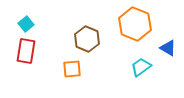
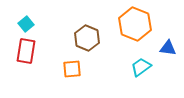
brown hexagon: moved 1 px up
blue triangle: rotated 24 degrees counterclockwise
